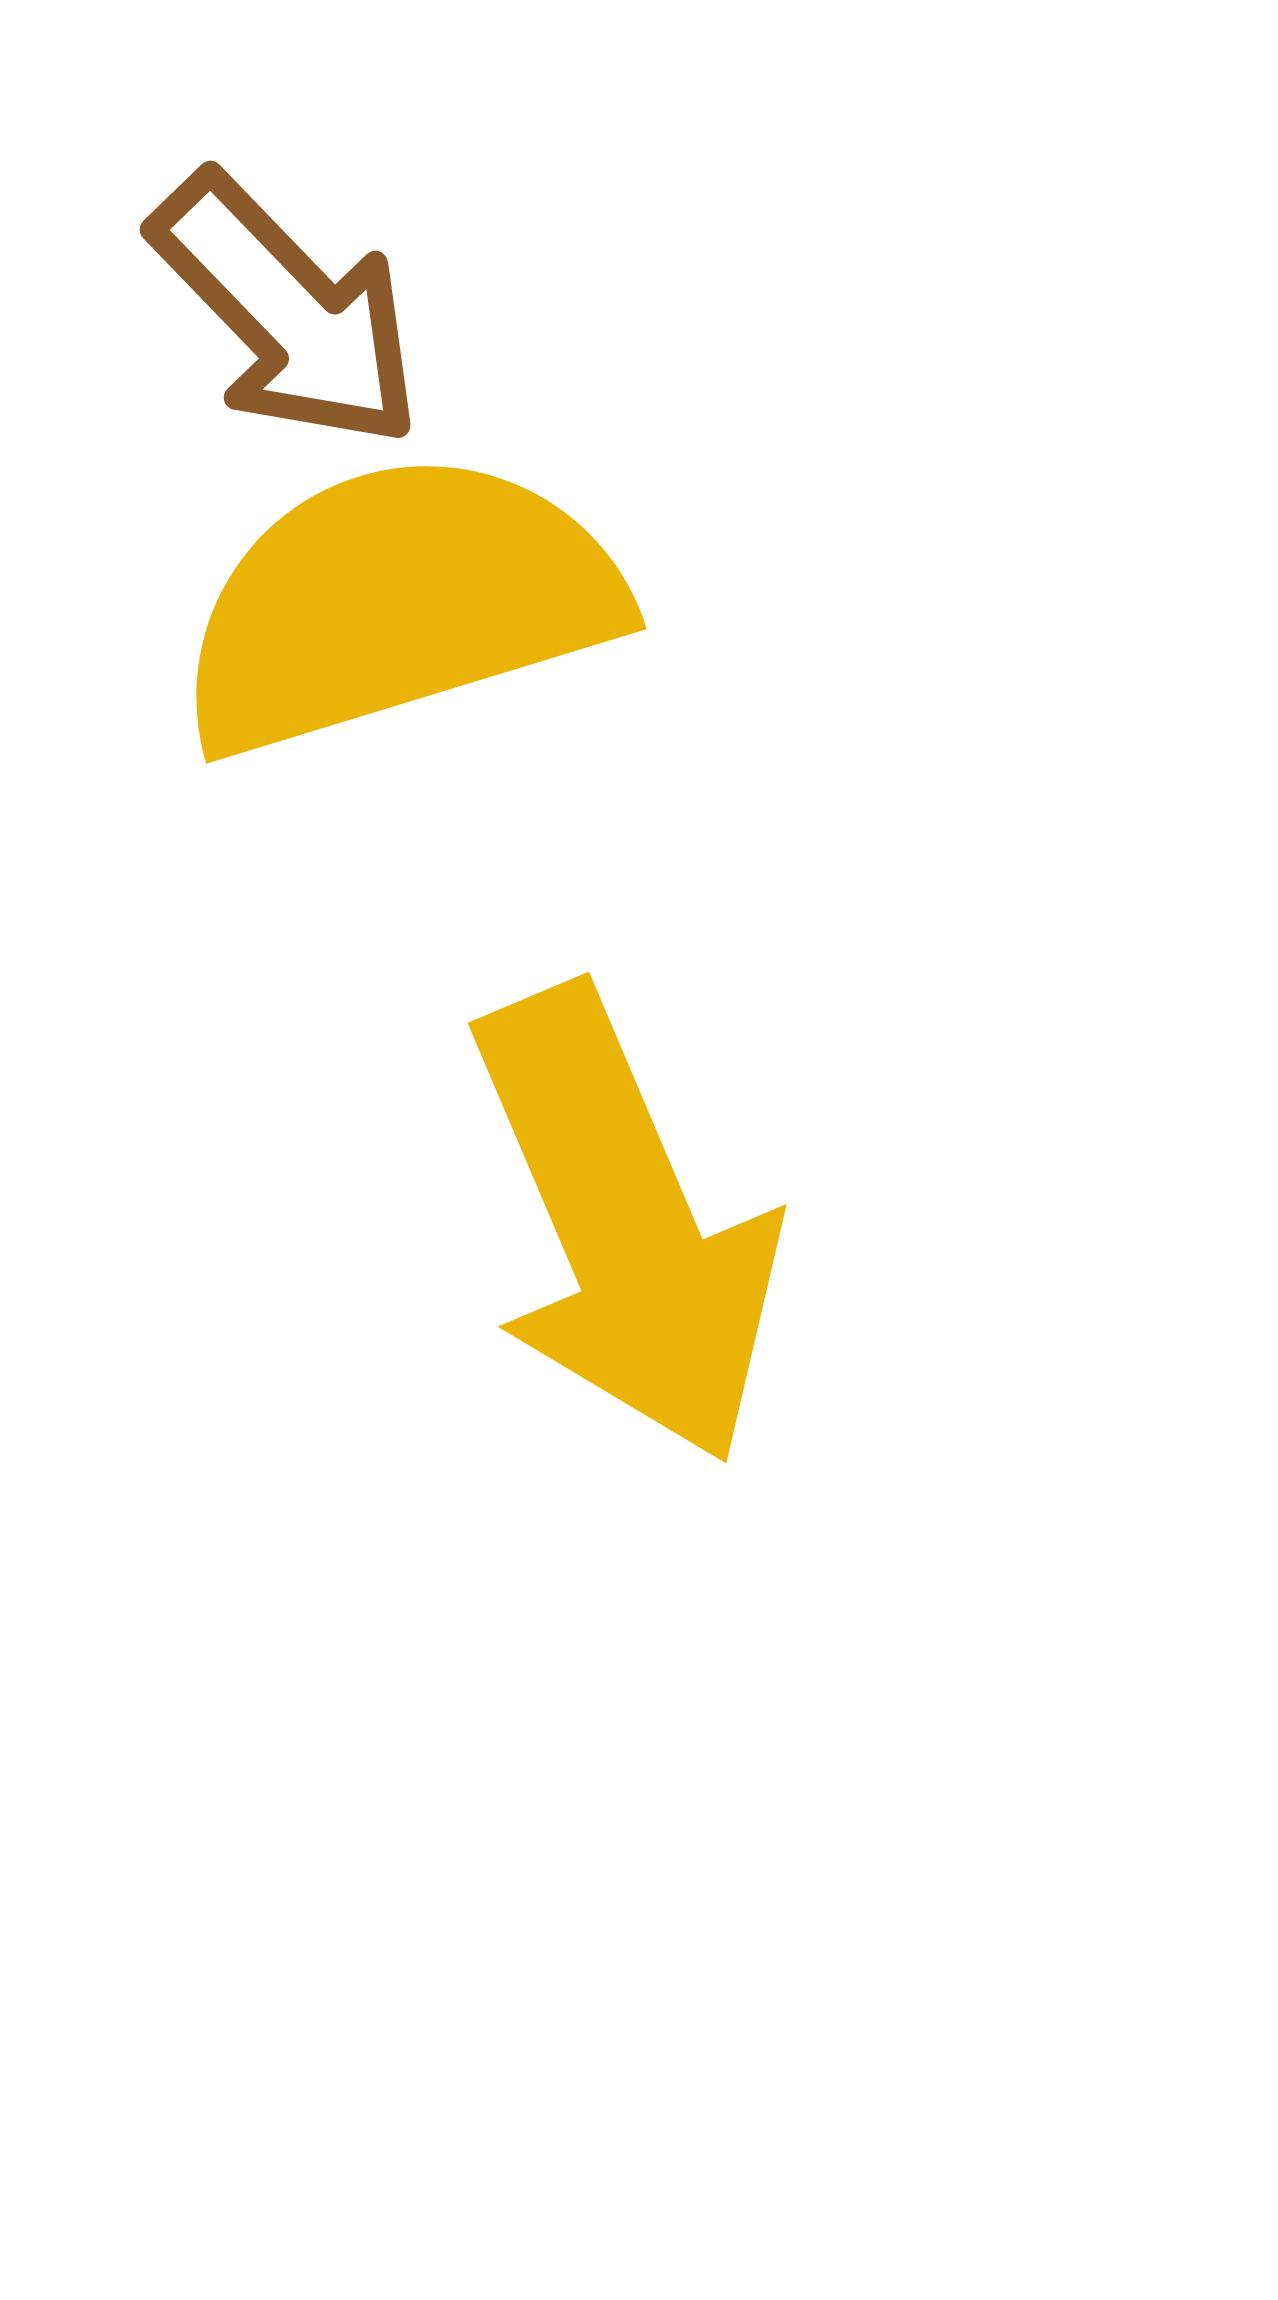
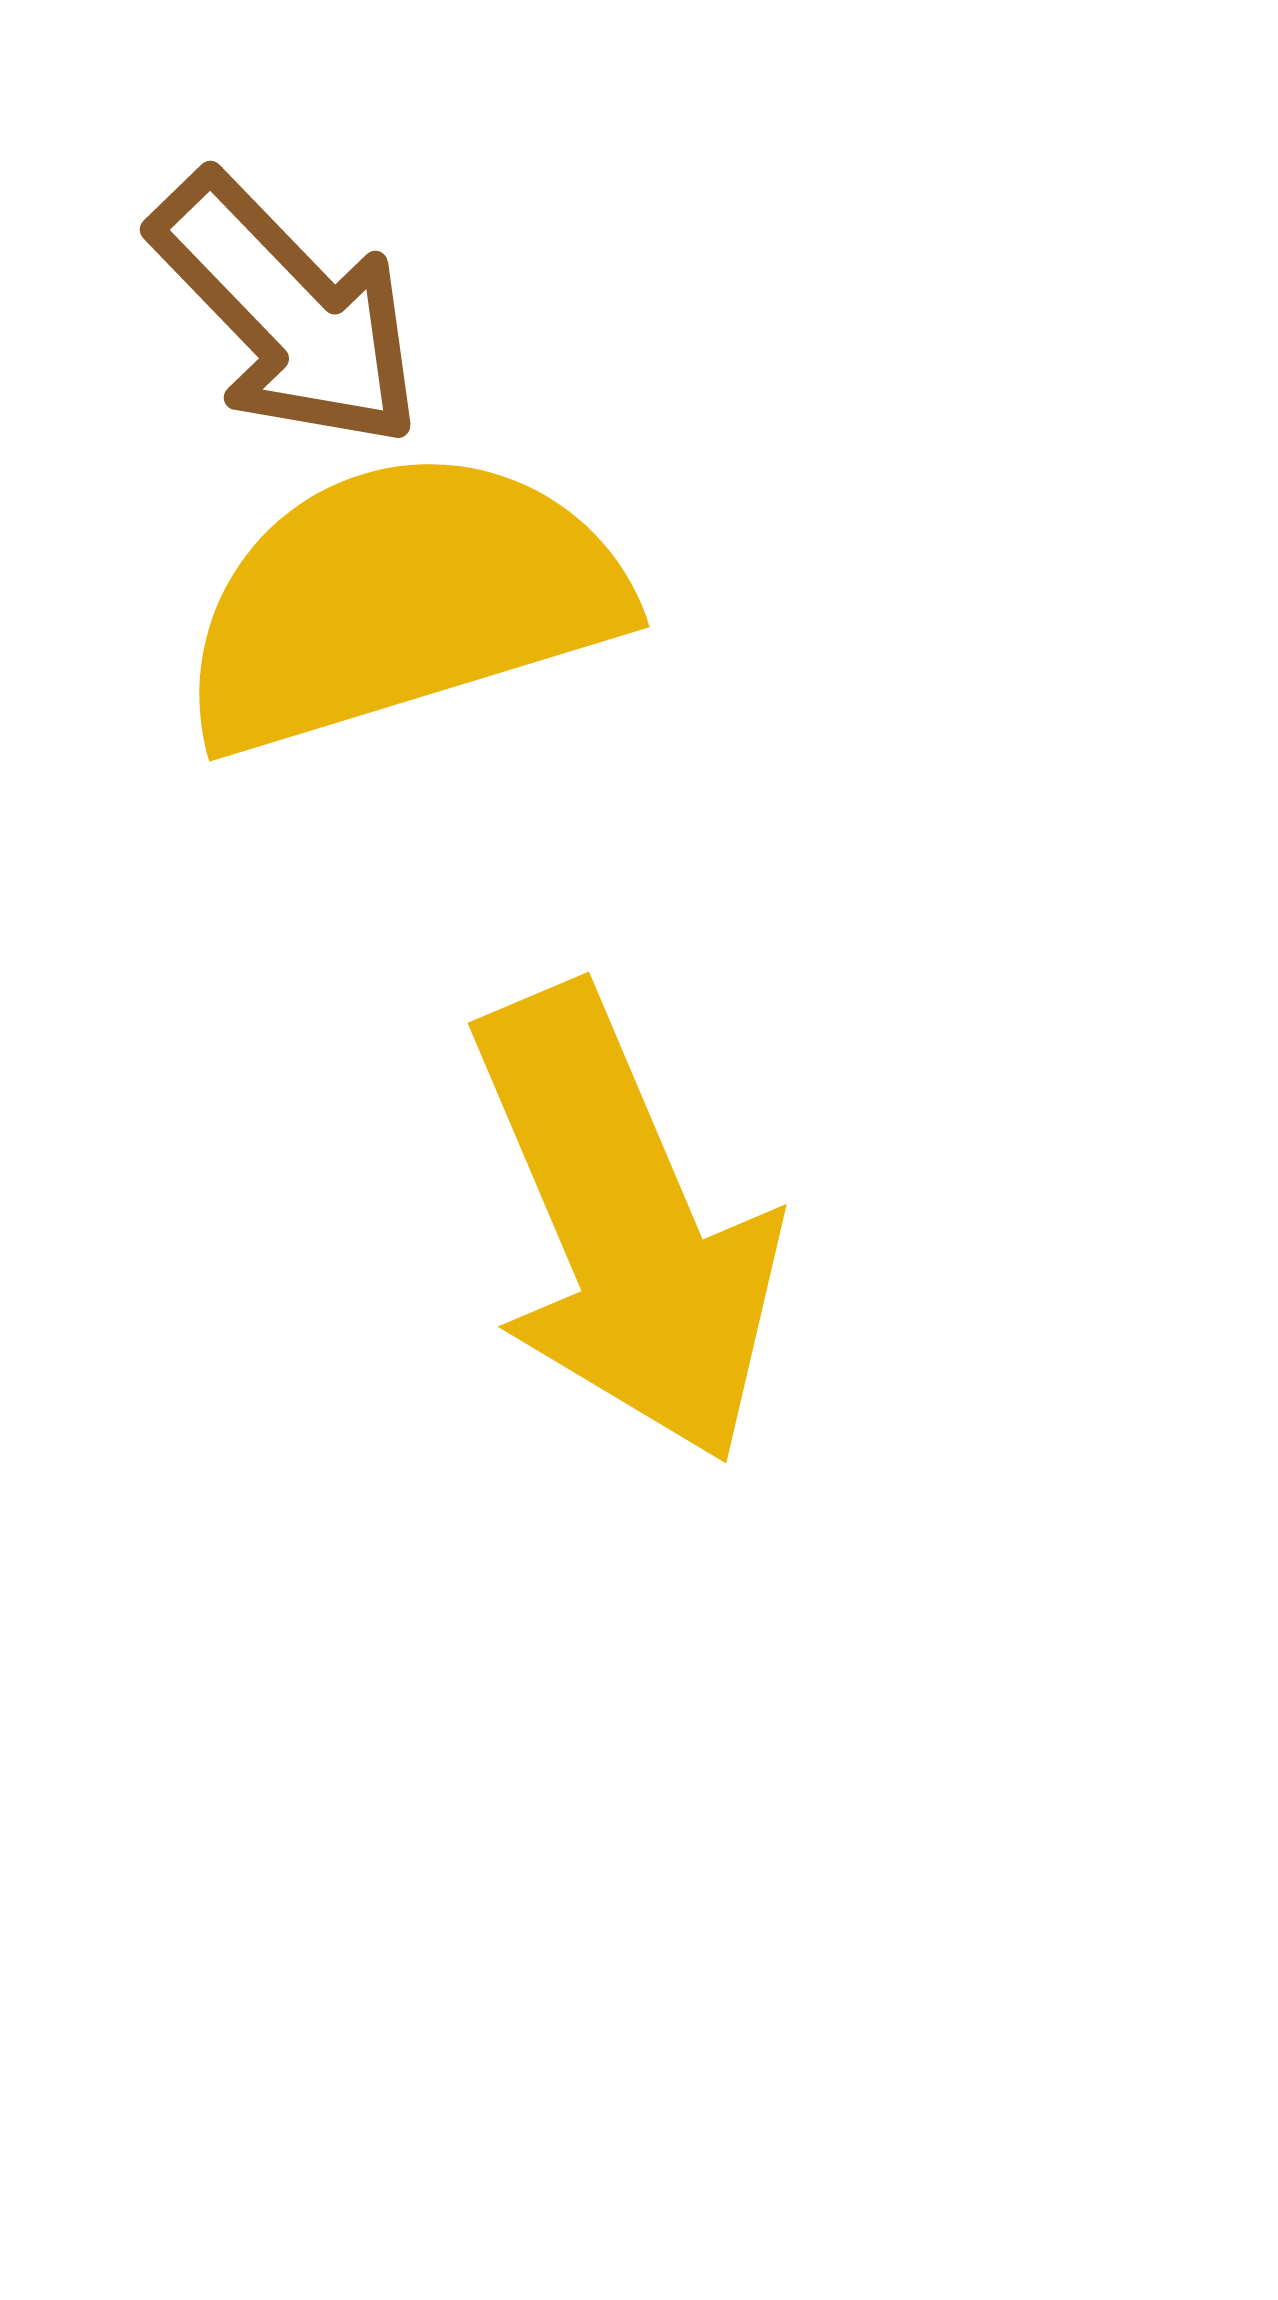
yellow semicircle: moved 3 px right, 2 px up
